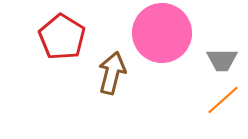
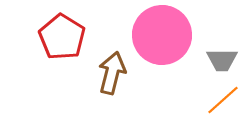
pink circle: moved 2 px down
